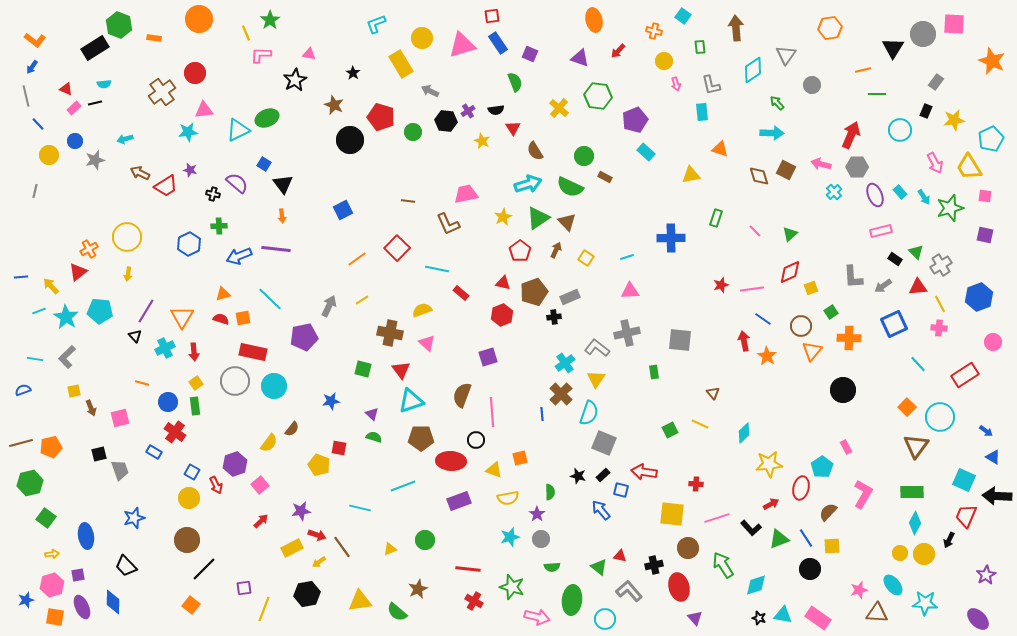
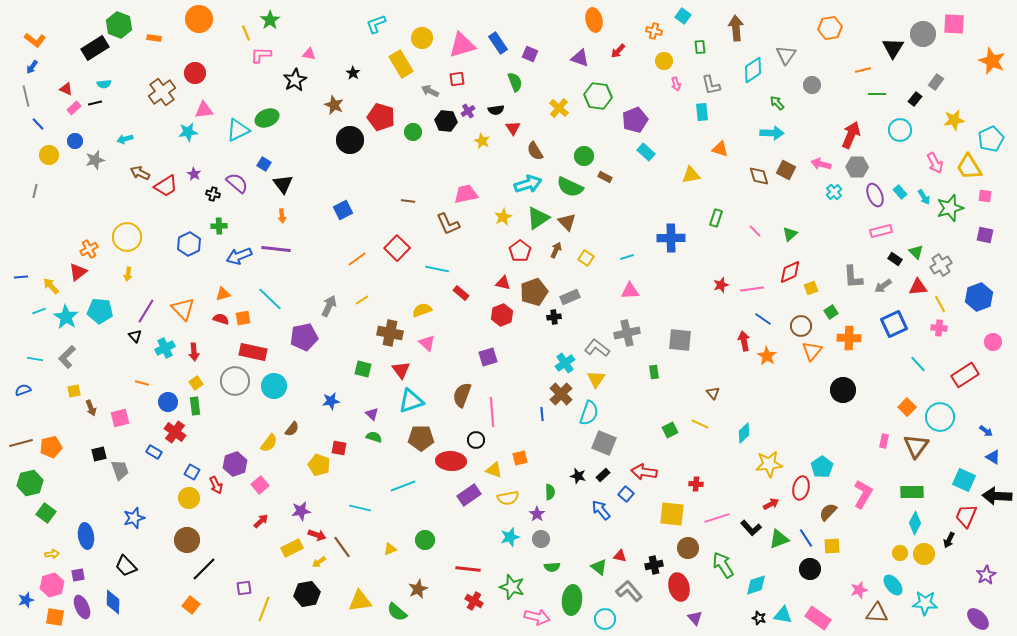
red square at (492, 16): moved 35 px left, 63 px down
black rectangle at (926, 111): moved 11 px left, 12 px up; rotated 16 degrees clockwise
purple star at (190, 170): moved 4 px right, 4 px down; rotated 16 degrees clockwise
orange triangle at (182, 317): moved 1 px right, 8 px up; rotated 15 degrees counterclockwise
pink rectangle at (846, 447): moved 38 px right, 6 px up; rotated 40 degrees clockwise
blue square at (621, 490): moved 5 px right, 4 px down; rotated 28 degrees clockwise
purple rectangle at (459, 501): moved 10 px right, 6 px up; rotated 15 degrees counterclockwise
green square at (46, 518): moved 5 px up
